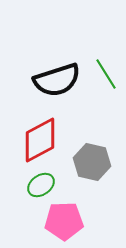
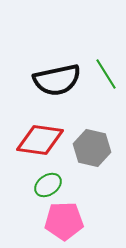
black semicircle: rotated 6 degrees clockwise
red diamond: rotated 36 degrees clockwise
gray hexagon: moved 14 px up
green ellipse: moved 7 px right
